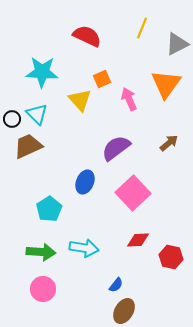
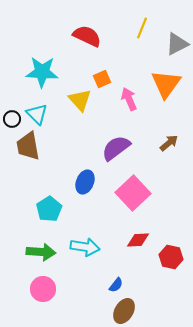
brown trapezoid: rotated 76 degrees counterclockwise
cyan arrow: moved 1 px right, 1 px up
